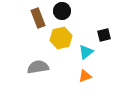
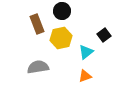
brown rectangle: moved 1 px left, 6 px down
black square: rotated 24 degrees counterclockwise
